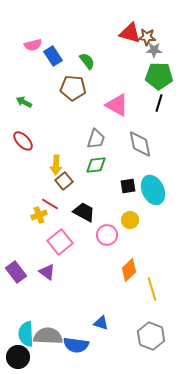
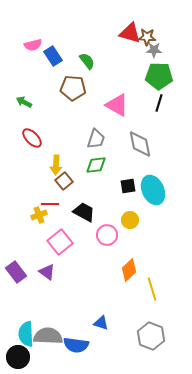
red ellipse: moved 9 px right, 3 px up
red line: rotated 30 degrees counterclockwise
